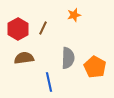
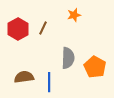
brown semicircle: moved 19 px down
blue line: rotated 12 degrees clockwise
